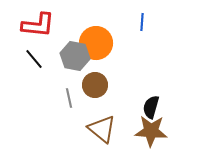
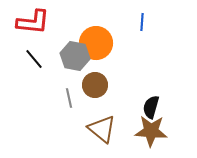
red L-shape: moved 5 px left, 3 px up
